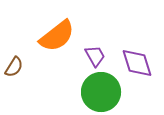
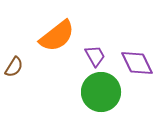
purple diamond: rotated 8 degrees counterclockwise
